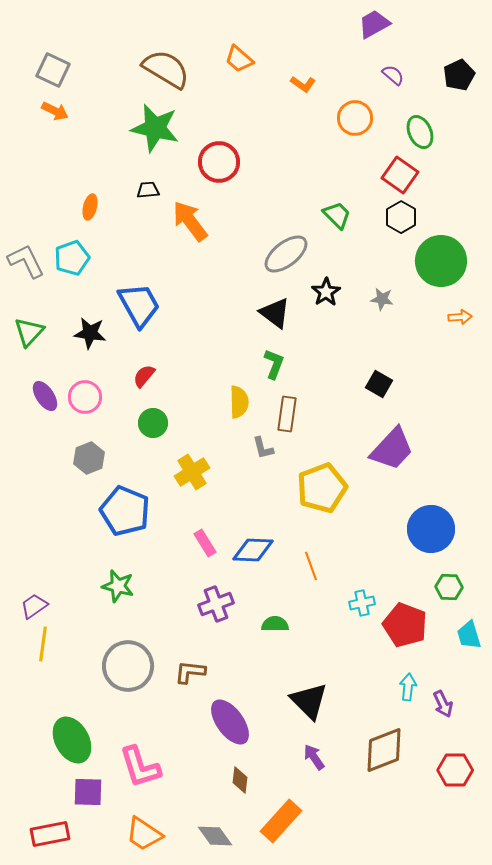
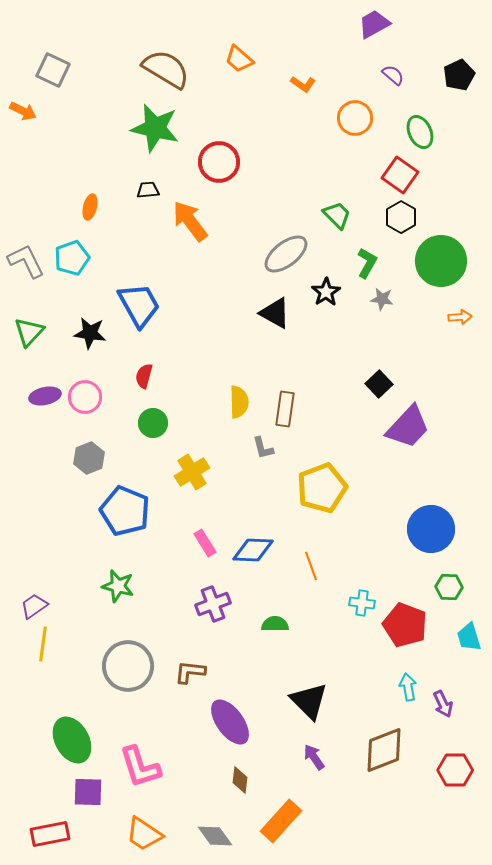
orange arrow at (55, 111): moved 32 px left
black triangle at (275, 313): rotated 8 degrees counterclockwise
green L-shape at (274, 364): moved 93 px right, 101 px up; rotated 8 degrees clockwise
red semicircle at (144, 376): rotated 25 degrees counterclockwise
black square at (379, 384): rotated 16 degrees clockwise
purple ellipse at (45, 396): rotated 68 degrees counterclockwise
brown rectangle at (287, 414): moved 2 px left, 5 px up
purple trapezoid at (392, 449): moved 16 px right, 22 px up
cyan cross at (362, 603): rotated 20 degrees clockwise
purple cross at (216, 604): moved 3 px left
cyan trapezoid at (469, 635): moved 2 px down
cyan arrow at (408, 687): rotated 16 degrees counterclockwise
